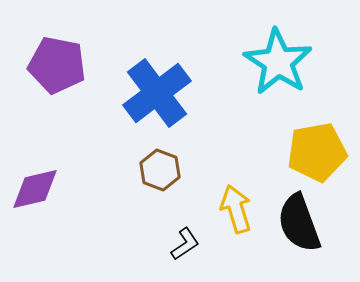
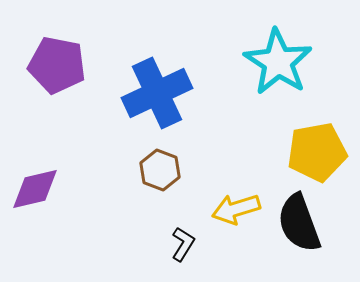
blue cross: rotated 12 degrees clockwise
yellow arrow: rotated 90 degrees counterclockwise
black L-shape: moved 2 px left; rotated 24 degrees counterclockwise
